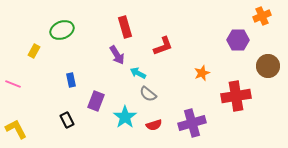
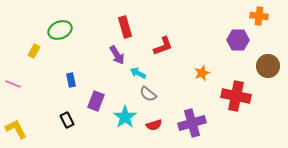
orange cross: moved 3 px left; rotated 30 degrees clockwise
green ellipse: moved 2 px left
red cross: rotated 20 degrees clockwise
